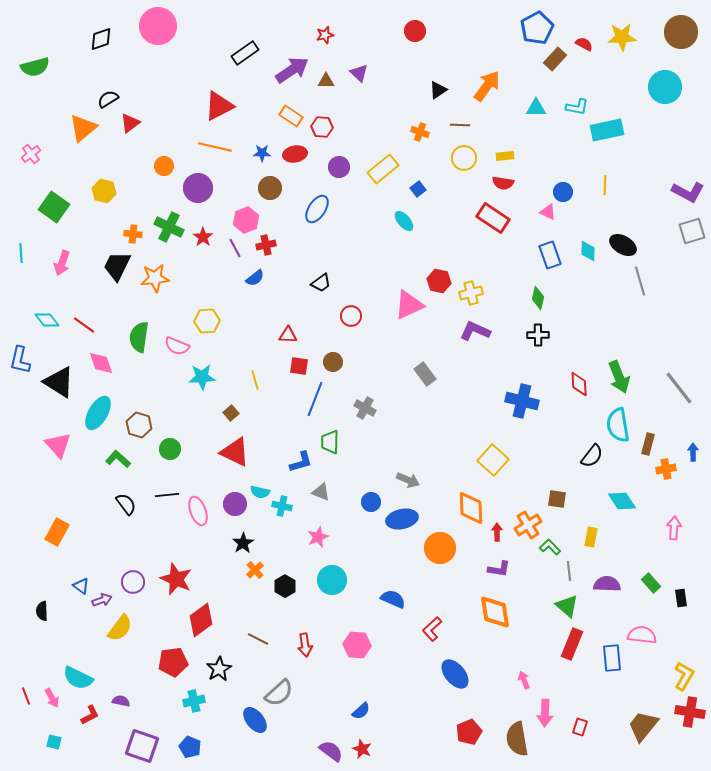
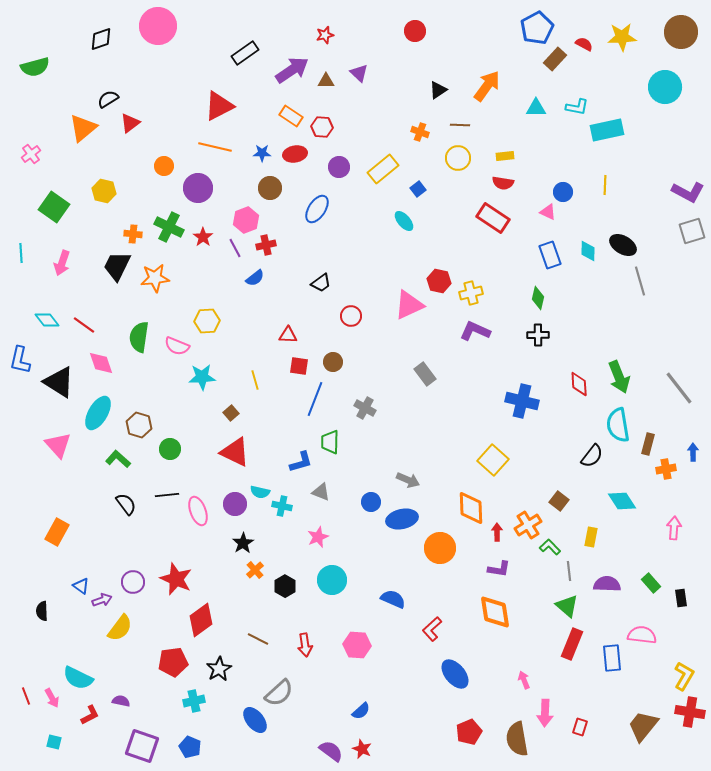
yellow circle at (464, 158): moved 6 px left
brown square at (557, 499): moved 2 px right, 2 px down; rotated 30 degrees clockwise
